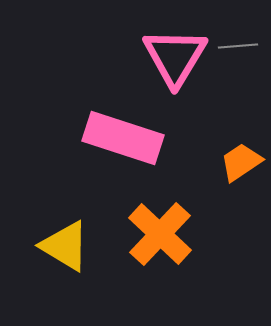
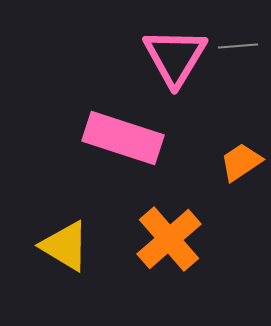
orange cross: moved 9 px right, 5 px down; rotated 6 degrees clockwise
